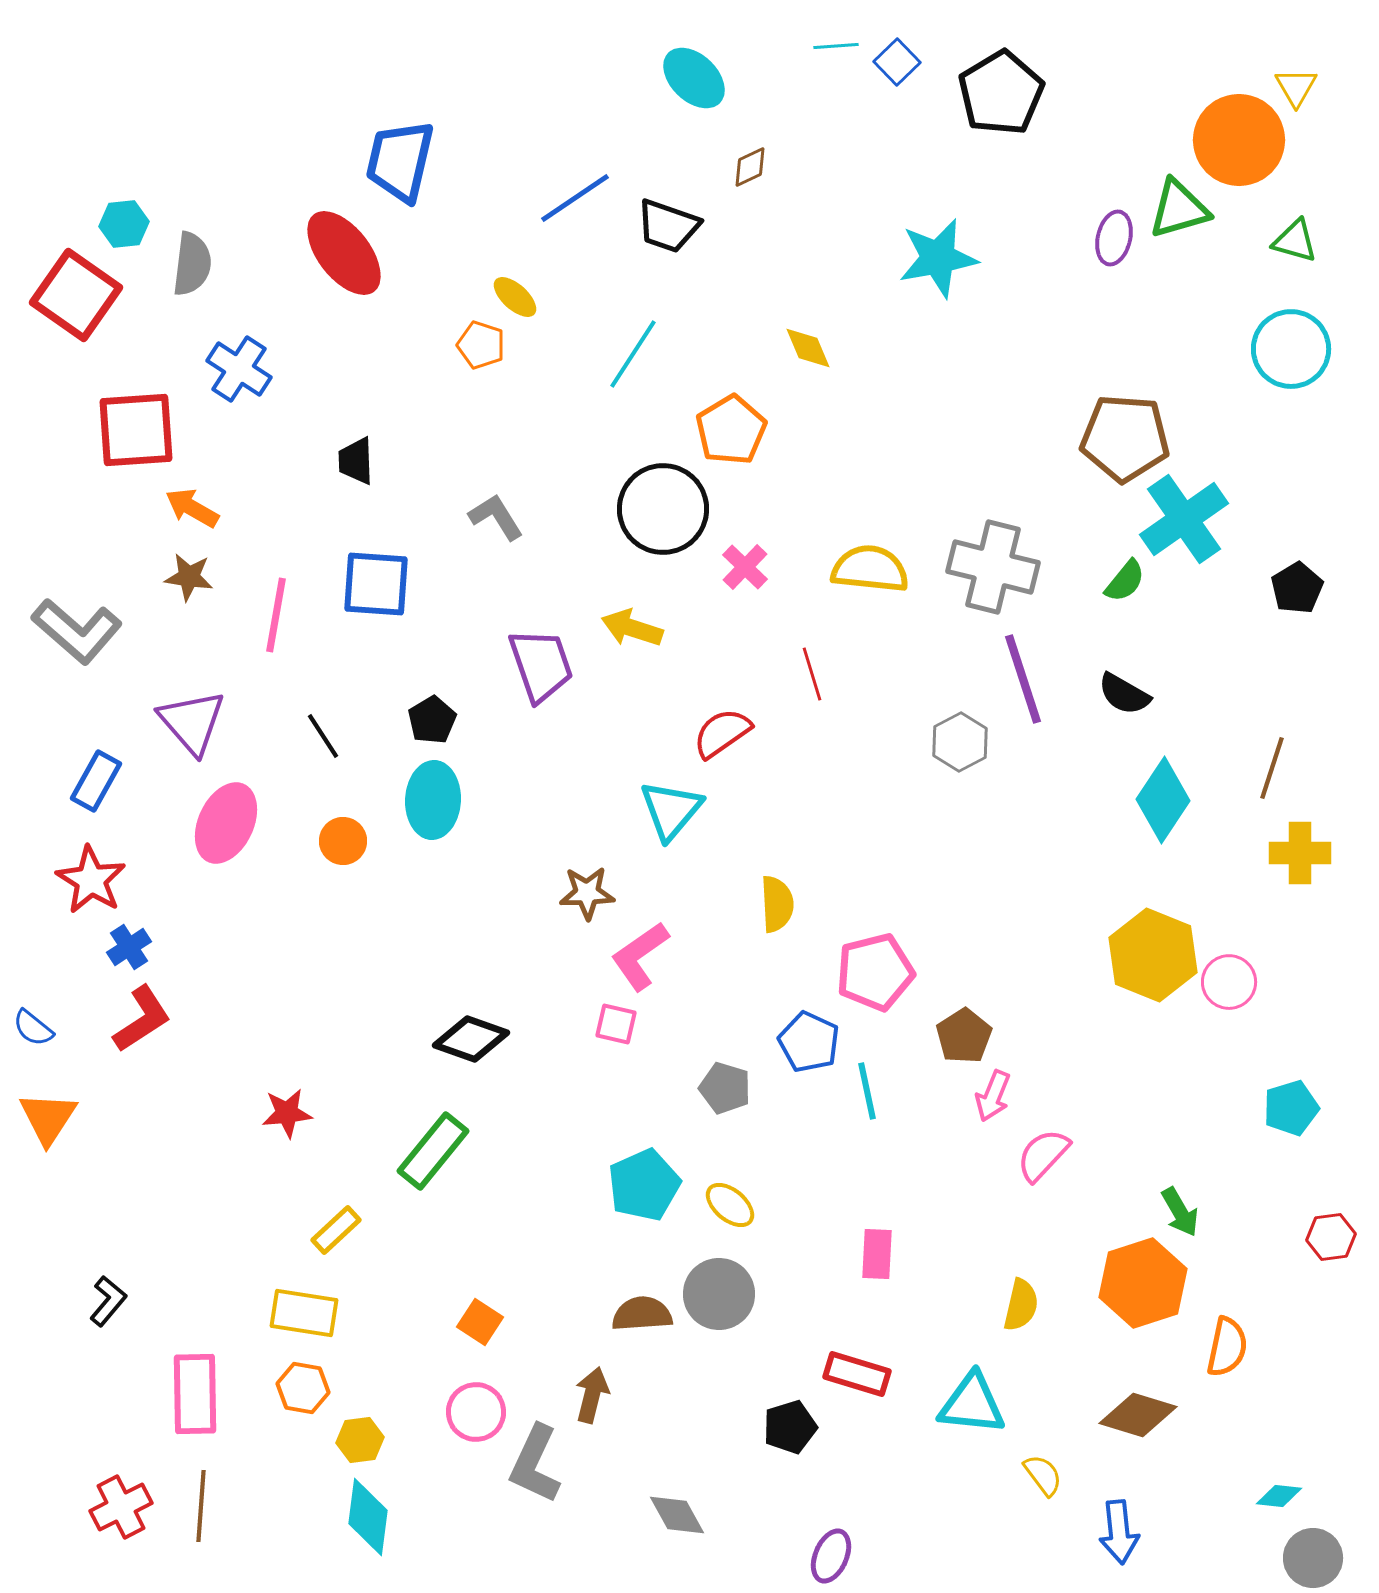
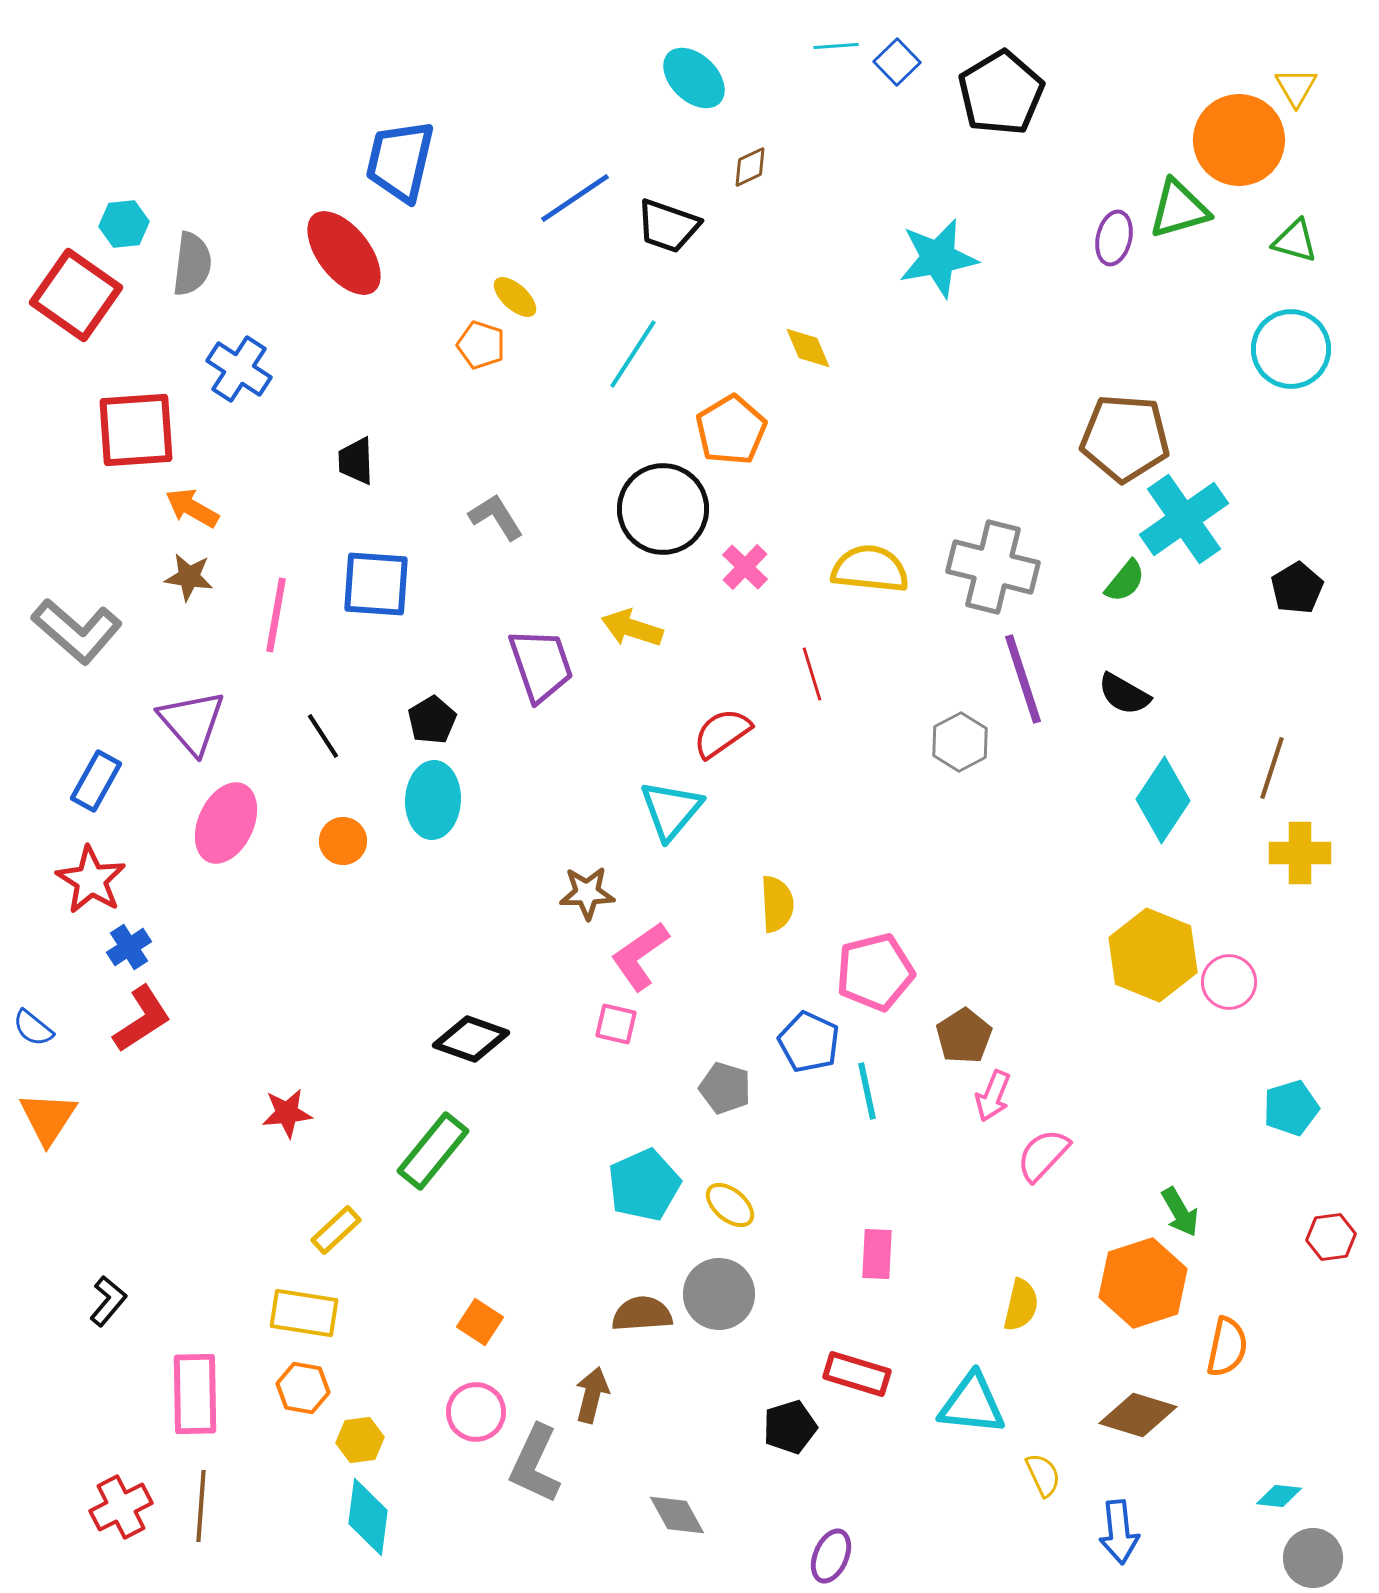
yellow semicircle at (1043, 1475): rotated 12 degrees clockwise
